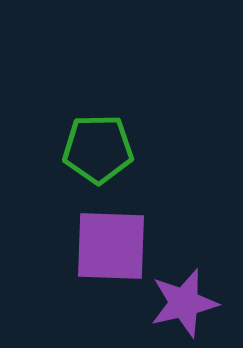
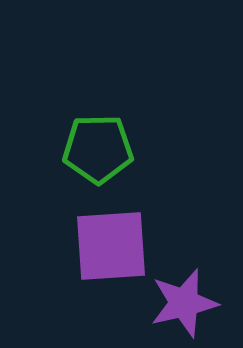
purple square: rotated 6 degrees counterclockwise
